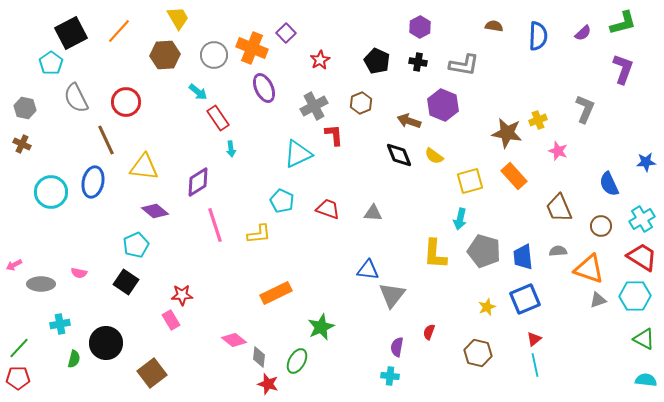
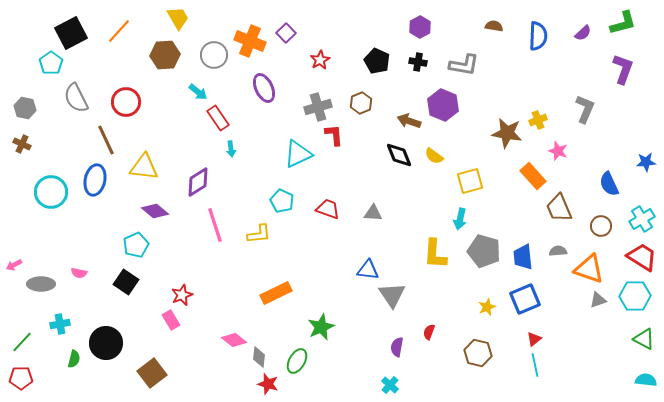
orange cross at (252, 48): moved 2 px left, 7 px up
gray cross at (314, 106): moved 4 px right, 1 px down; rotated 12 degrees clockwise
orange rectangle at (514, 176): moved 19 px right
blue ellipse at (93, 182): moved 2 px right, 2 px up
red star at (182, 295): rotated 20 degrees counterclockwise
gray triangle at (392, 295): rotated 12 degrees counterclockwise
green line at (19, 348): moved 3 px right, 6 px up
cyan cross at (390, 376): moved 9 px down; rotated 36 degrees clockwise
red pentagon at (18, 378): moved 3 px right
